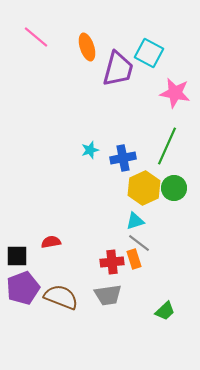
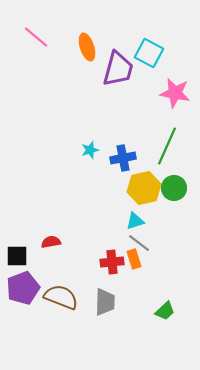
yellow hexagon: rotated 12 degrees clockwise
gray trapezoid: moved 3 px left, 7 px down; rotated 80 degrees counterclockwise
